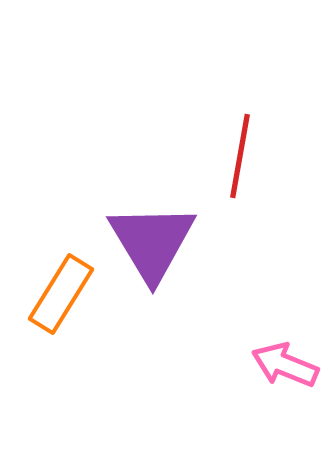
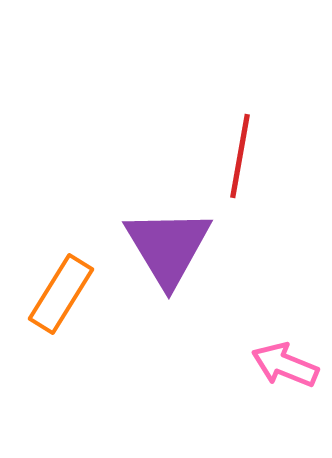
purple triangle: moved 16 px right, 5 px down
